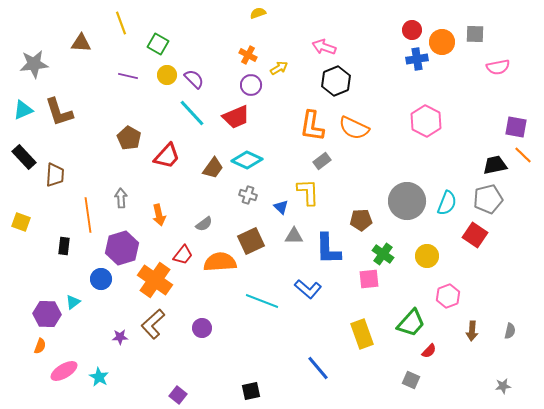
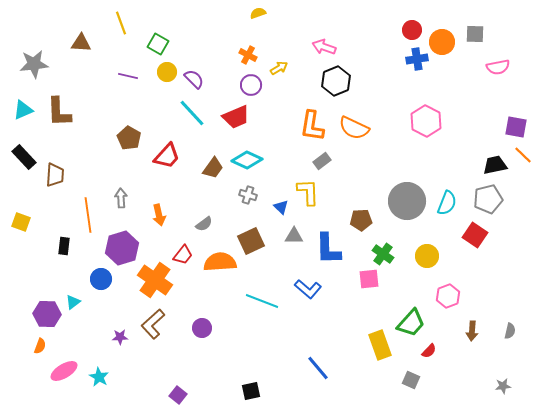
yellow circle at (167, 75): moved 3 px up
brown L-shape at (59, 112): rotated 16 degrees clockwise
yellow rectangle at (362, 334): moved 18 px right, 11 px down
